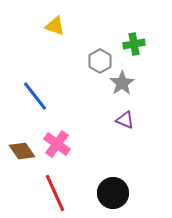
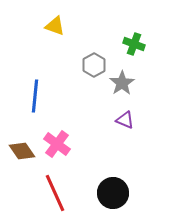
green cross: rotated 30 degrees clockwise
gray hexagon: moved 6 px left, 4 px down
blue line: rotated 44 degrees clockwise
